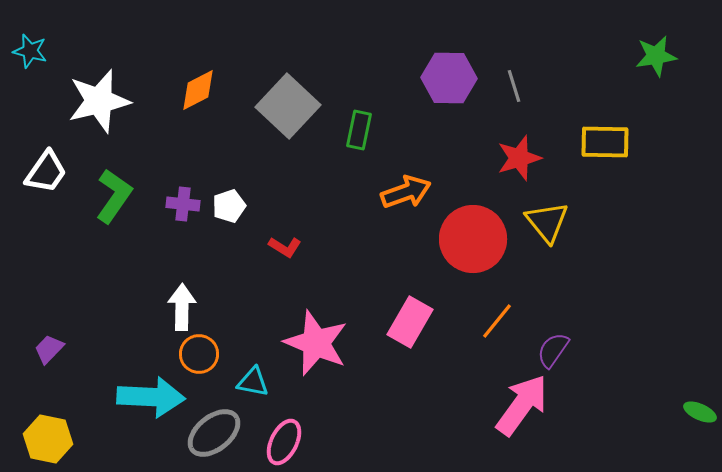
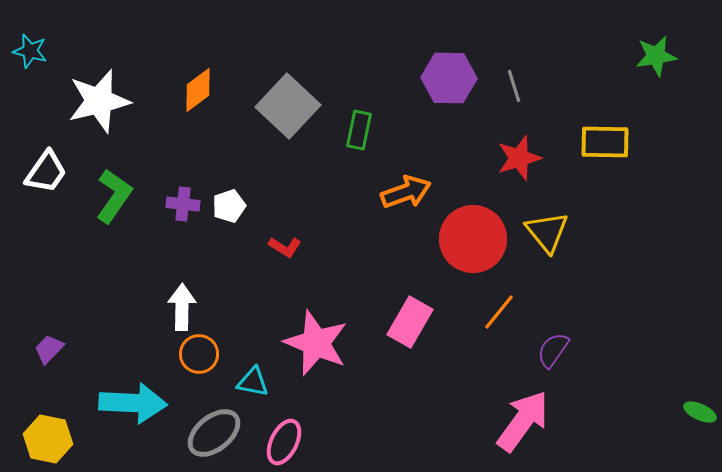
orange diamond: rotated 9 degrees counterclockwise
yellow triangle: moved 10 px down
orange line: moved 2 px right, 9 px up
cyan arrow: moved 18 px left, 6 px down
pink arrow: moved 1 px right, 16 px down
